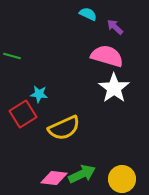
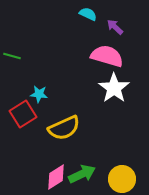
pink diamond: moved 2 px right, 1 px up; rotated 40 degrees counterclockwise
